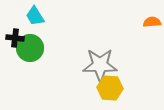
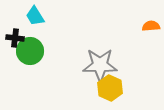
orange semicircle: moved 1 px left, 4 px down
green circle: moved 3 px down
yellow hexagon: rotated 20 degrees clockwise
